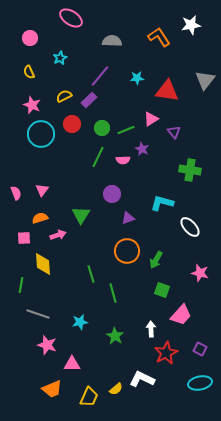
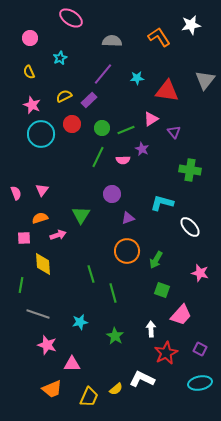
purple line at (100, 76): moved 3 px right, 2 px up
